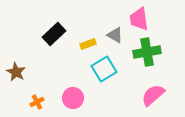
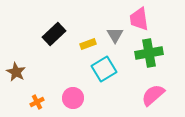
gray triangle: rotated 30 degrees clockwise
green cross: moved 2 px right, 1 px down
